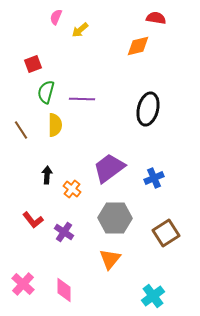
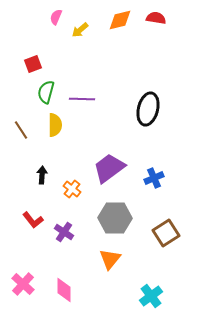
orange diamond: moved 18 px left, 26 px up
black arrow: moved 5 px left
cyan cross: moved 2 px left
